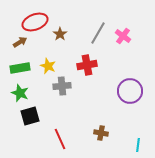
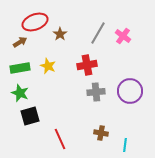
gray cross: moved 34 px right, 6 px down
cyan line: moved 13 px left
